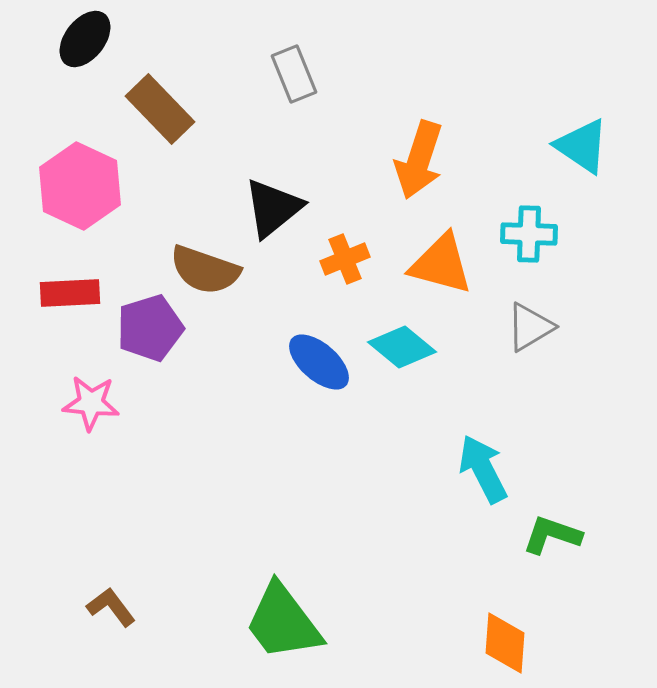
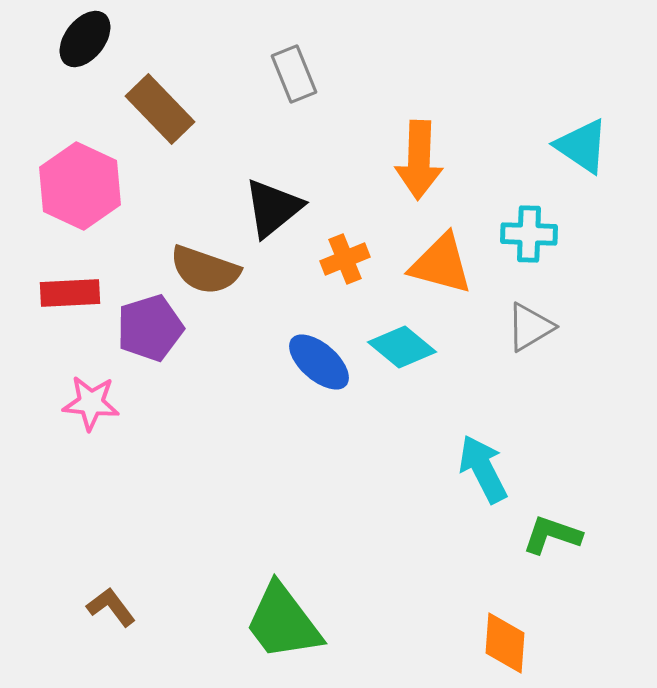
orange arrow: rotated 16 degrees counterclockwise
